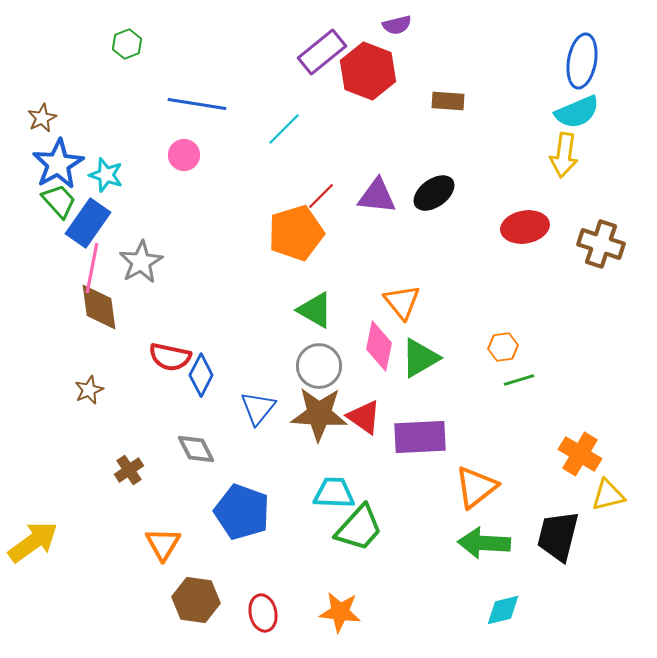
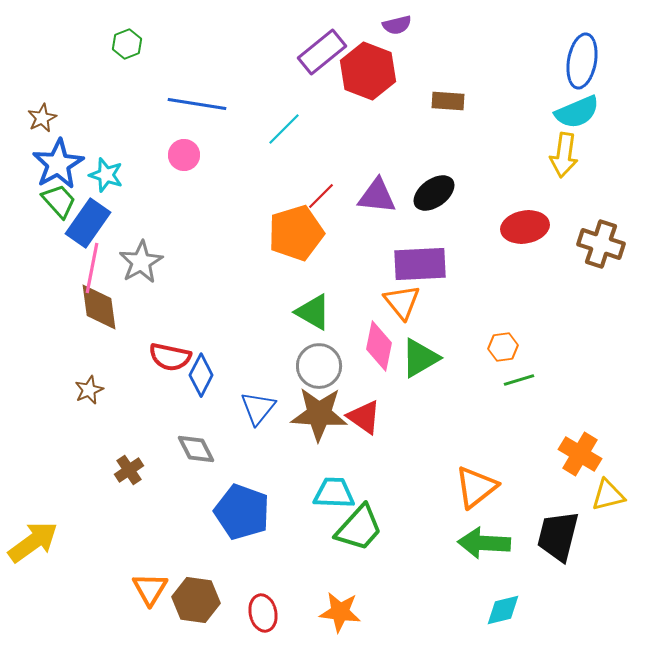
green triangle at (315, 310): moved 2 px left, 2 px down
purple rectangle at (420, 437): moved 173 px up
orange triangle at (163, 544): moved 13 px left, 45 px down
